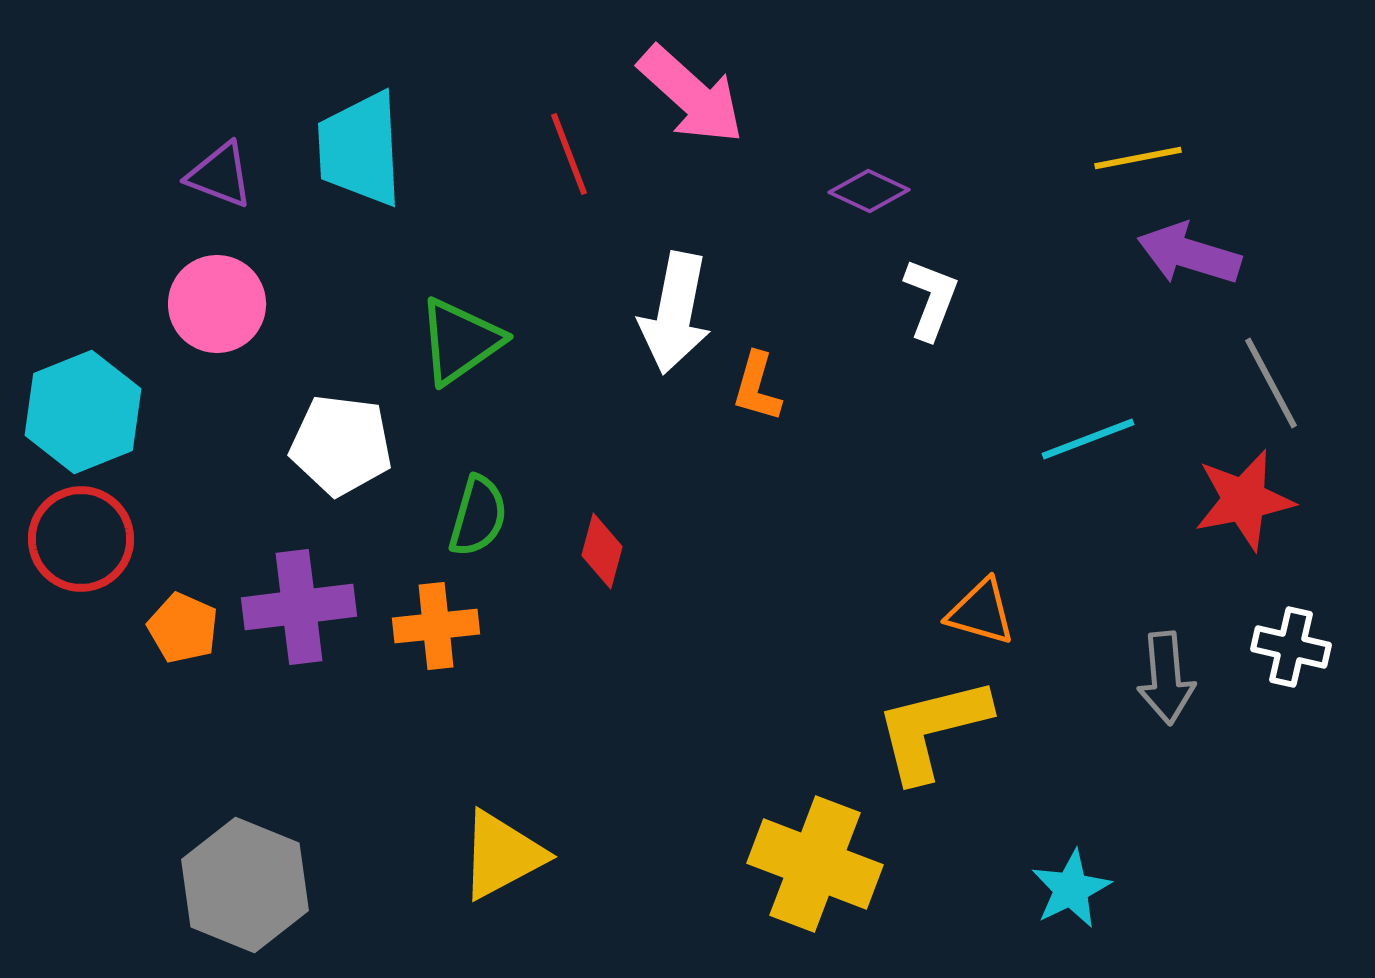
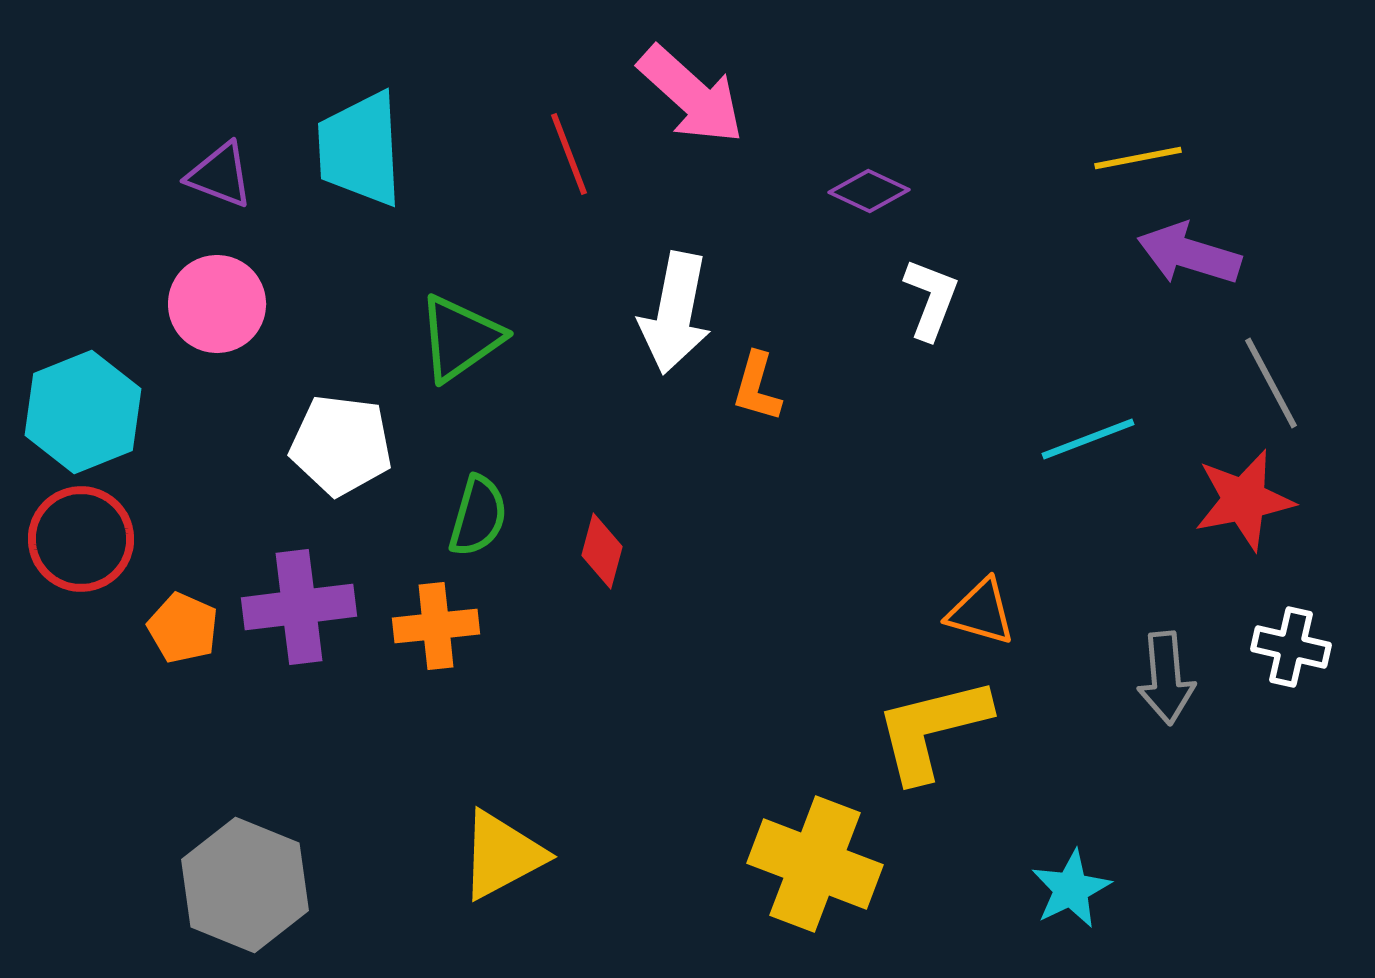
green triangle: moved 3 px up
